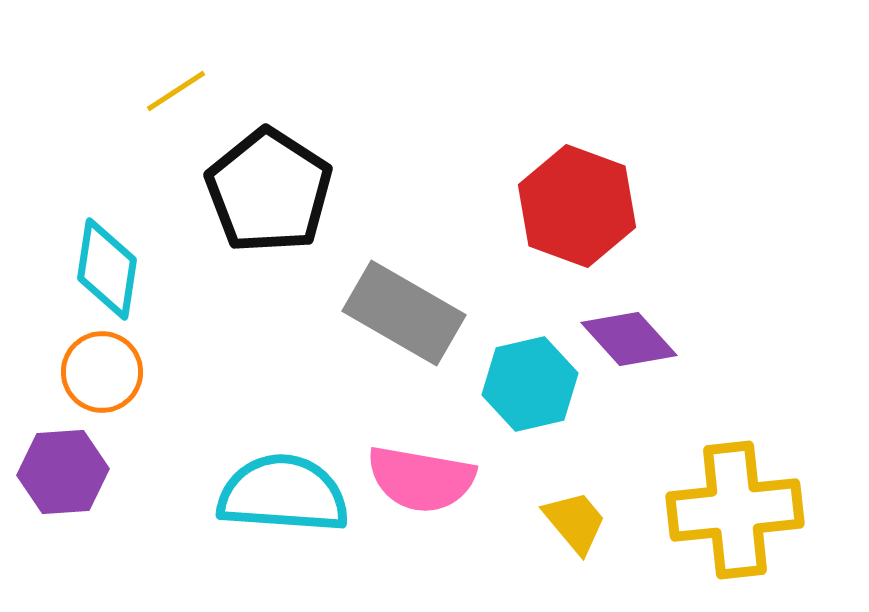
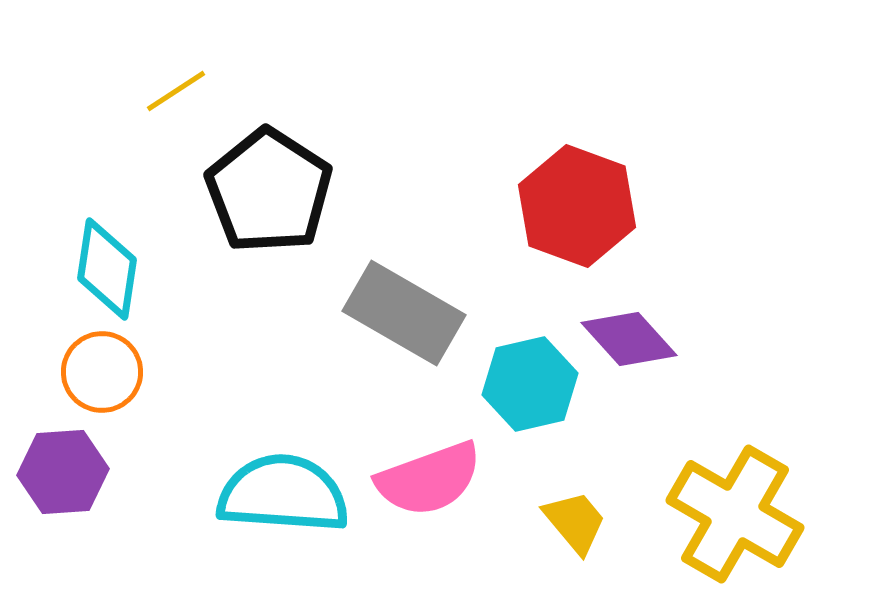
pink semicircle: moved 8 px right; rotated 30 degrees counterclockwise
yellow cross: moved 4 px down; rotated 36 degrees clockwise
